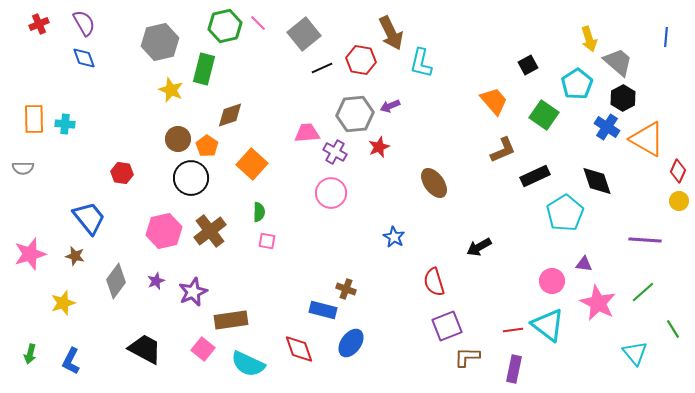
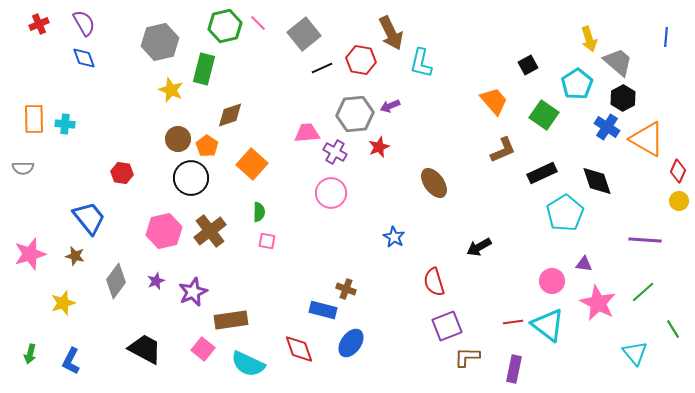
black rectangle at (535, 176): moved 7 px right, 3 px up
red line at (513, 330): moved 8 px up
